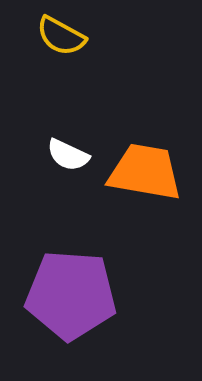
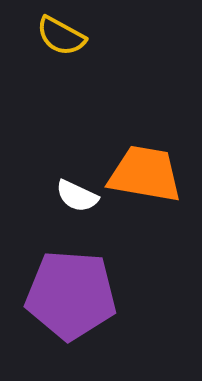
white semicircle: moved 9 px right, 41 px down
orange trapezoid: moved 2 px down
